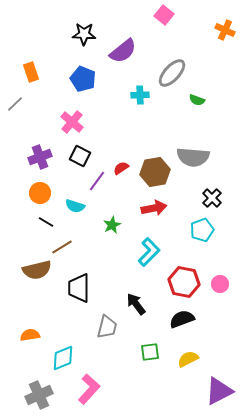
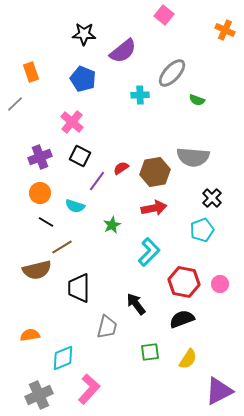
yellow semicircle: rotated 150 degrees clockwise
